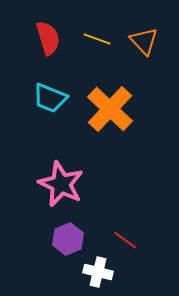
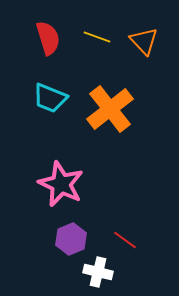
yellow line: moved 2 px up
orange cross: rotated 9 degrees clockwise
purple hexagon: moved 3 px right
